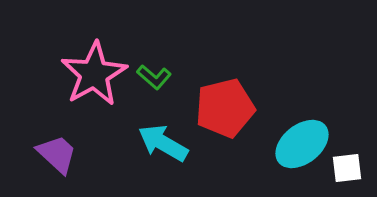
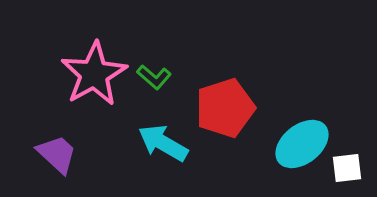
red pentagon: rotated 4 degrees counterclockwise
